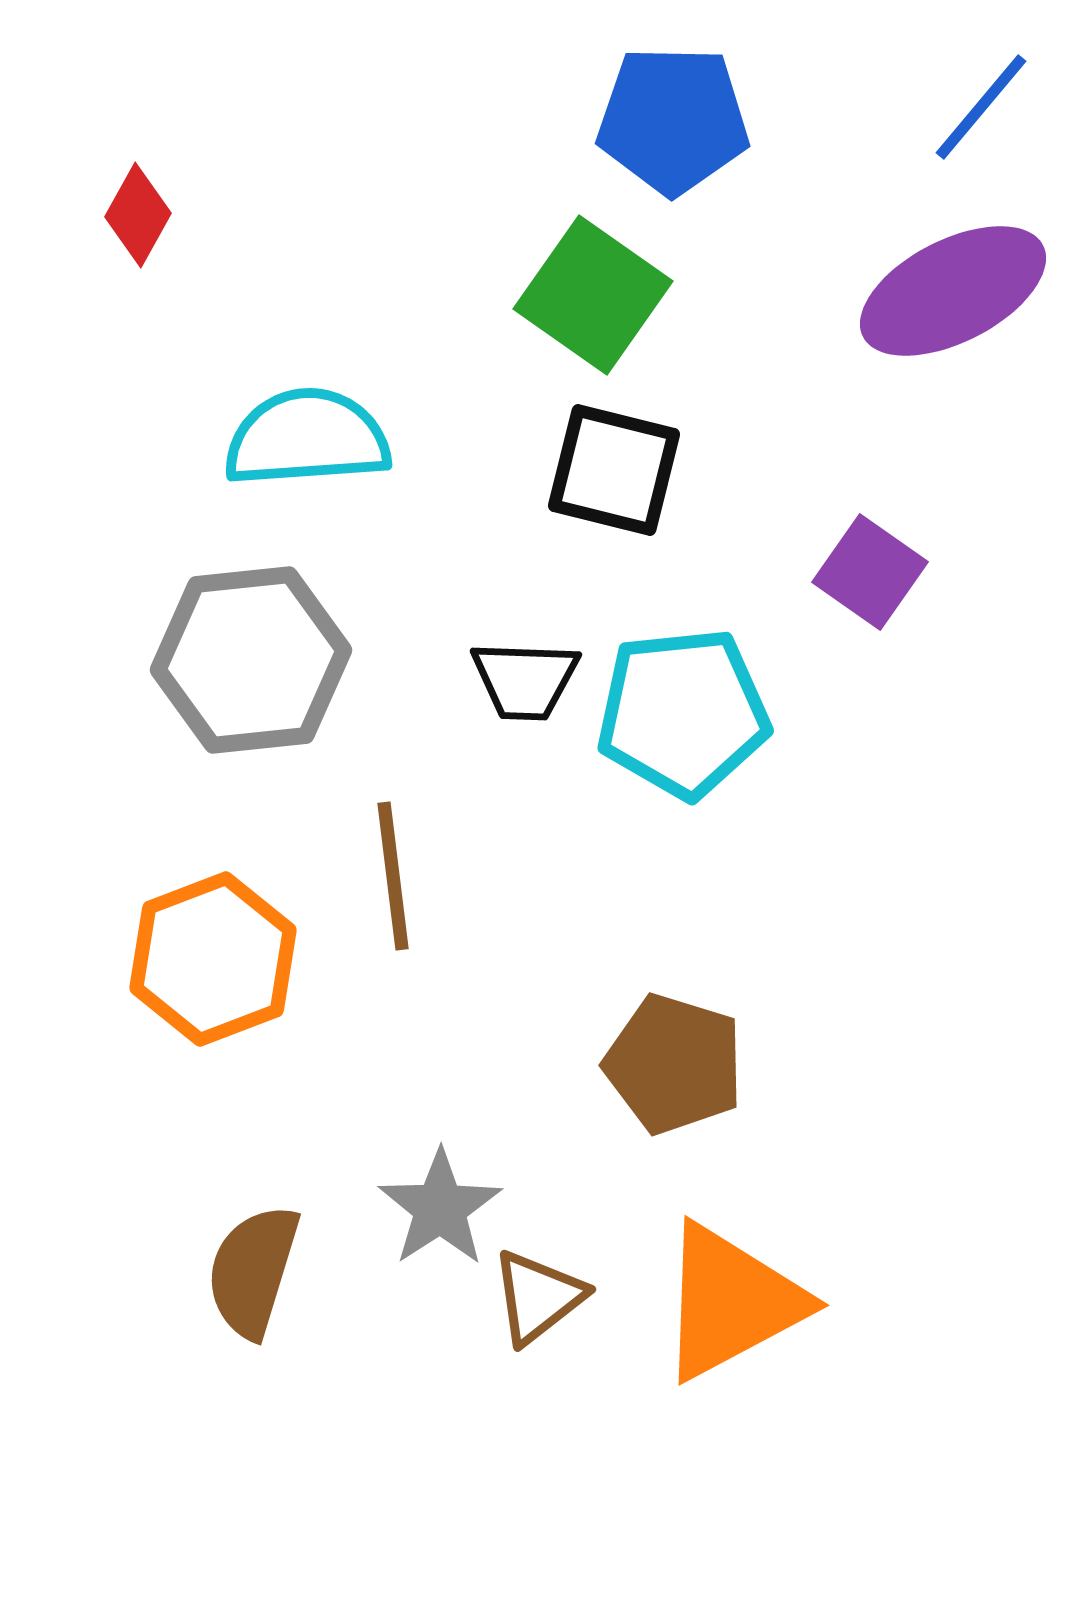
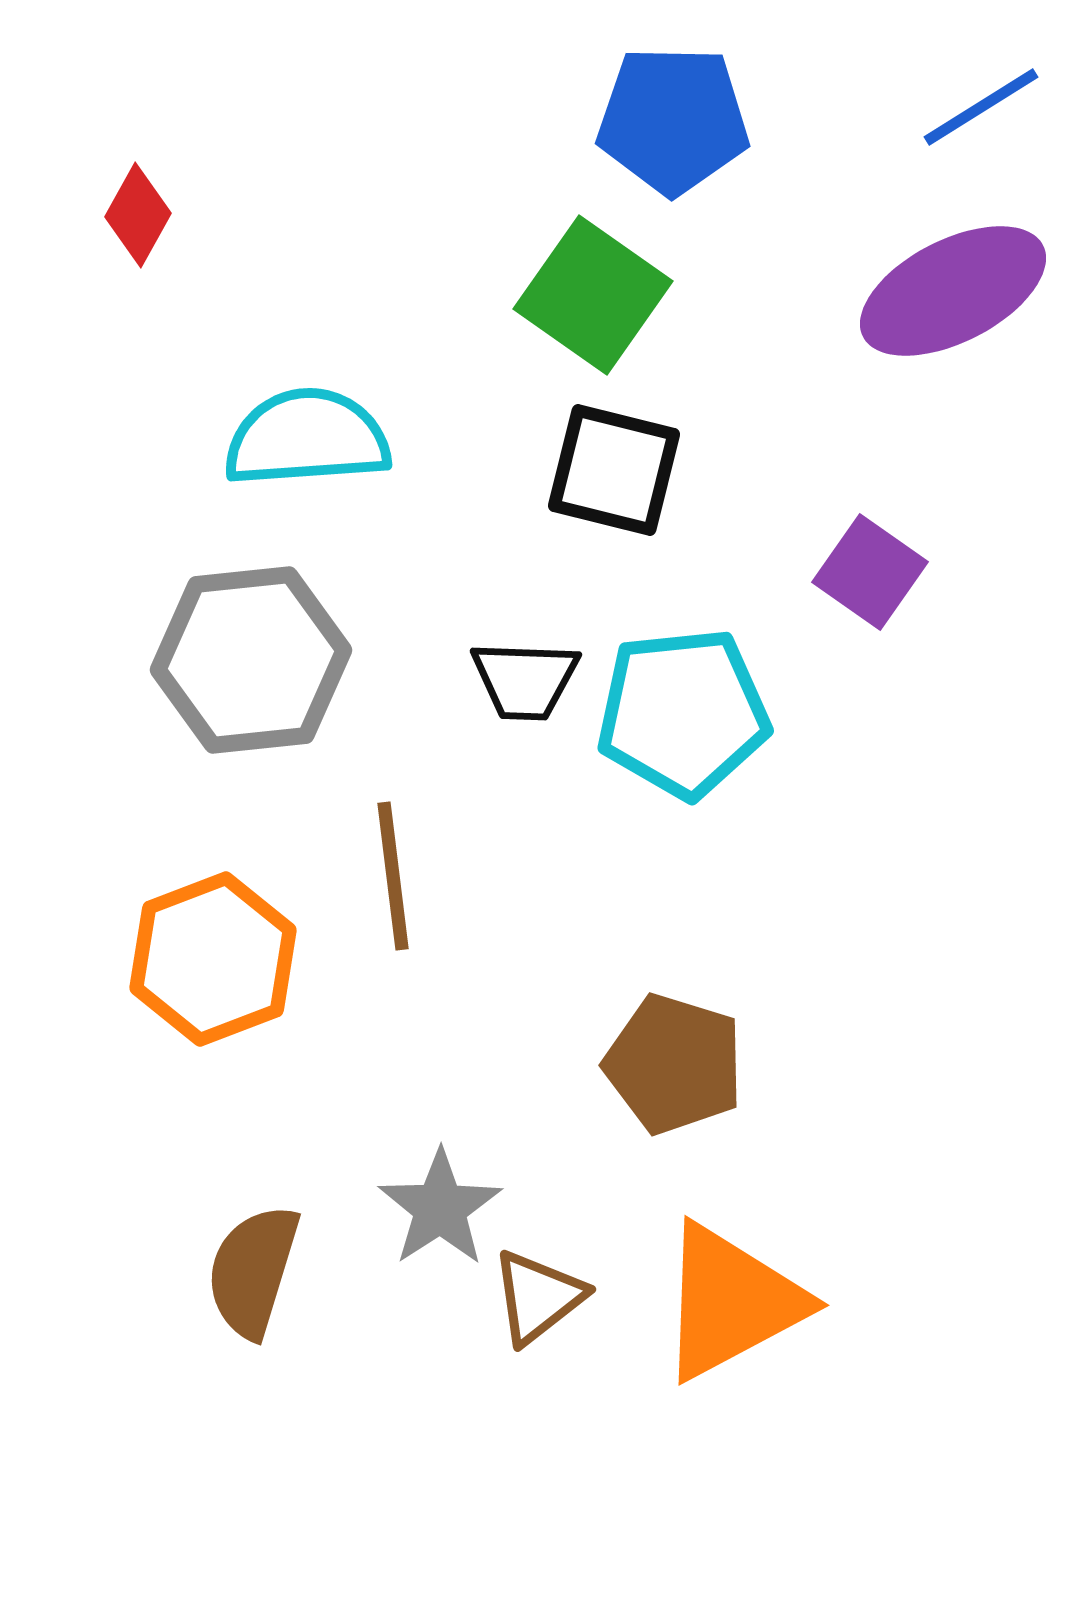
blue line: rotated 18 degrees clockwise
